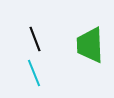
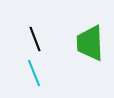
green trapezoid: moved 2 px up
